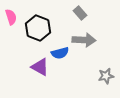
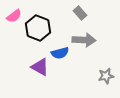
pink semicircle: moved 3 px right, 1 px up; rotated 70 degrees clockwise
